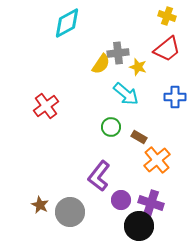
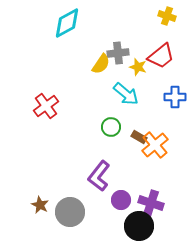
red trapezoid: moved 6 px left, 7 px down
orange cross: moved 2 px left, 15 px up
